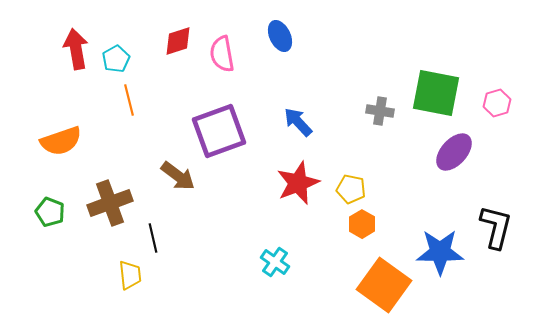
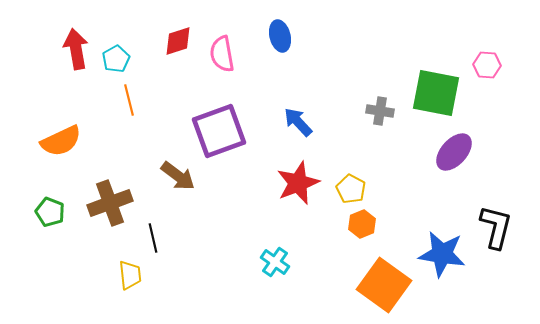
blue ellipse: rotated 12 degrees clockwise
pink hexagon: moved 10 px left, 38 px up; rotated 20 degrees clockwise
orange semicircle: rotated 6 degrees counterclockwise
yellow pentagon: rotated 16 degrees clockwise
orange hexagon: rotated 8 degrees clockwise
blue star: moved 2 px right, 2 px down; rotated 9 degrees clockwise
